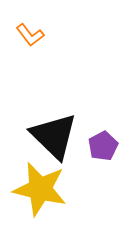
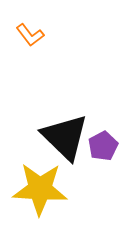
black triangle: moved 11 px right, 1 px down
yellow star: rotated 10 degrees counterclockwise
